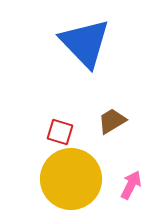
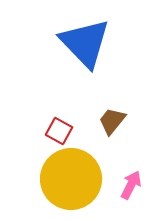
brown trapezoid: rotated 20 degrees counterclockwise
red square: moved 1 px left, 1 px up; rotated 12 degrees clockwise
